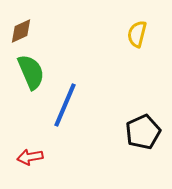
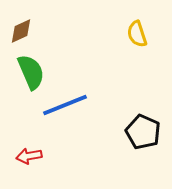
yellow semicircle: rotated 32 degrees counterclockwise
blue line: rotated 45 degrees clockwise
black pentagon: rotated 24 degrees counterclockwise
red arrow: moved 1 px left, 1 px up
